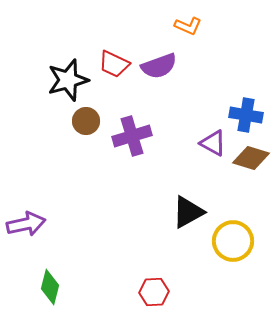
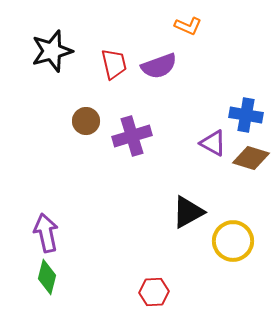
red trapezoid: rotated 128 degrees counterclockwise
black star: moved 16 px left, 29 px up
purple arrow: moved 20 px right, 9 px down; rotated 90 degrees counterclockwise
green diamond: moved 3 px left, 10 px up
